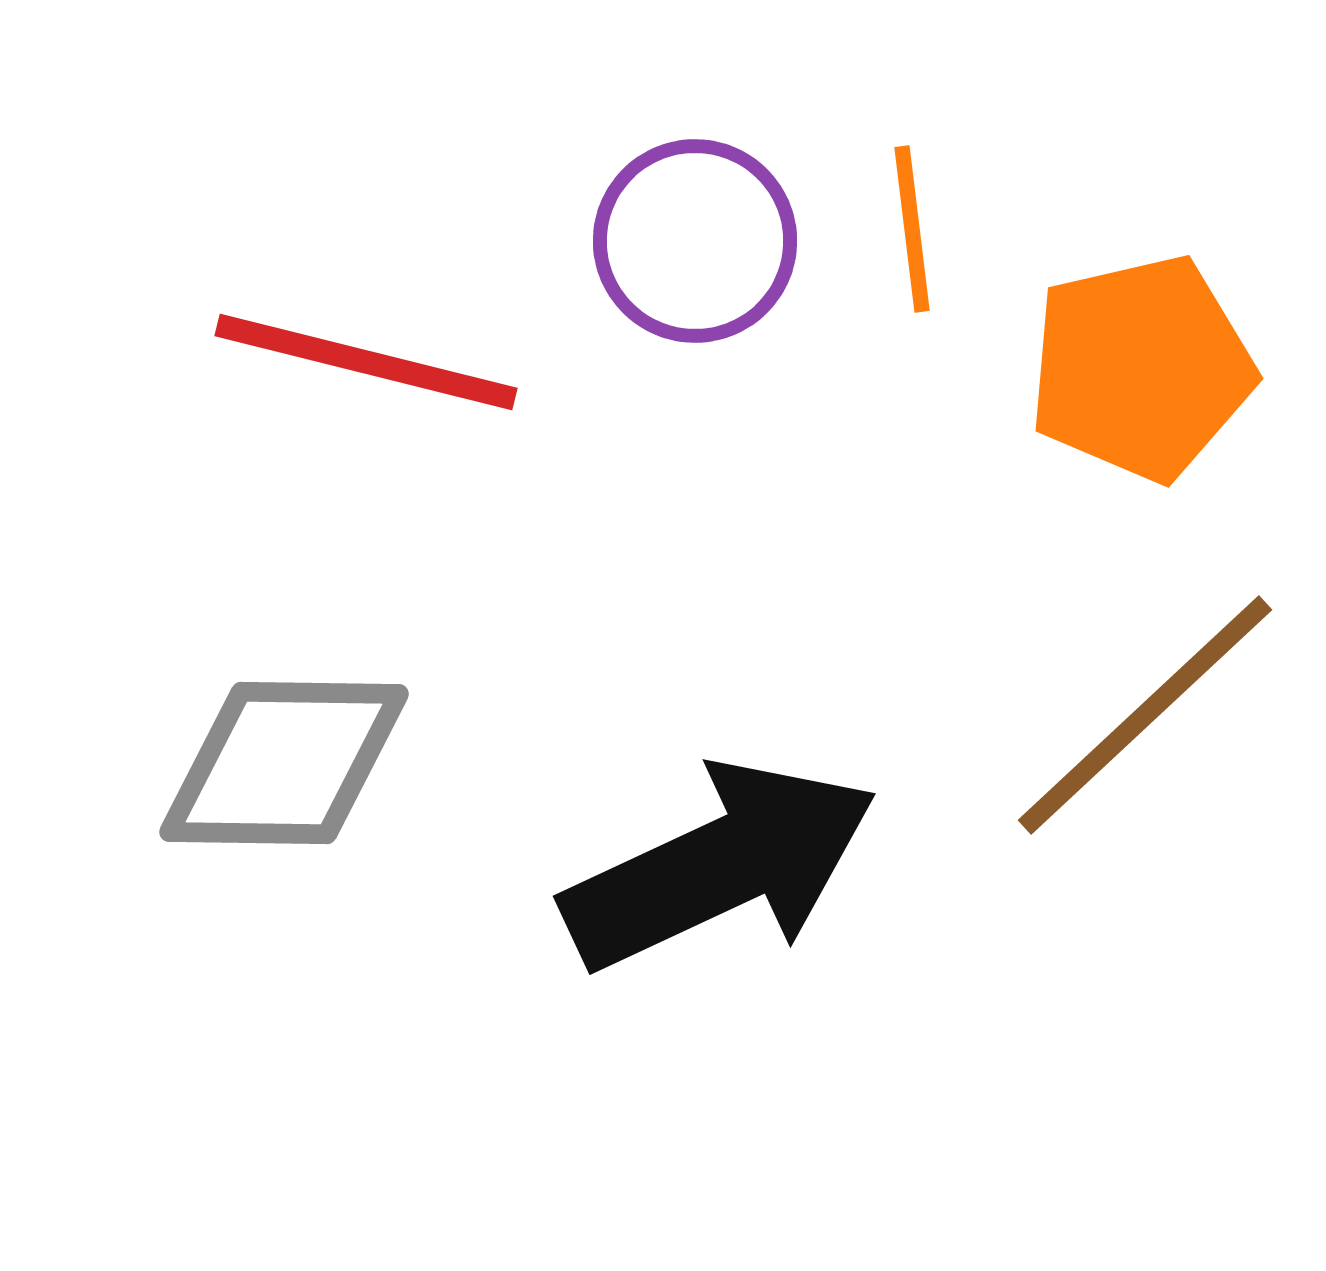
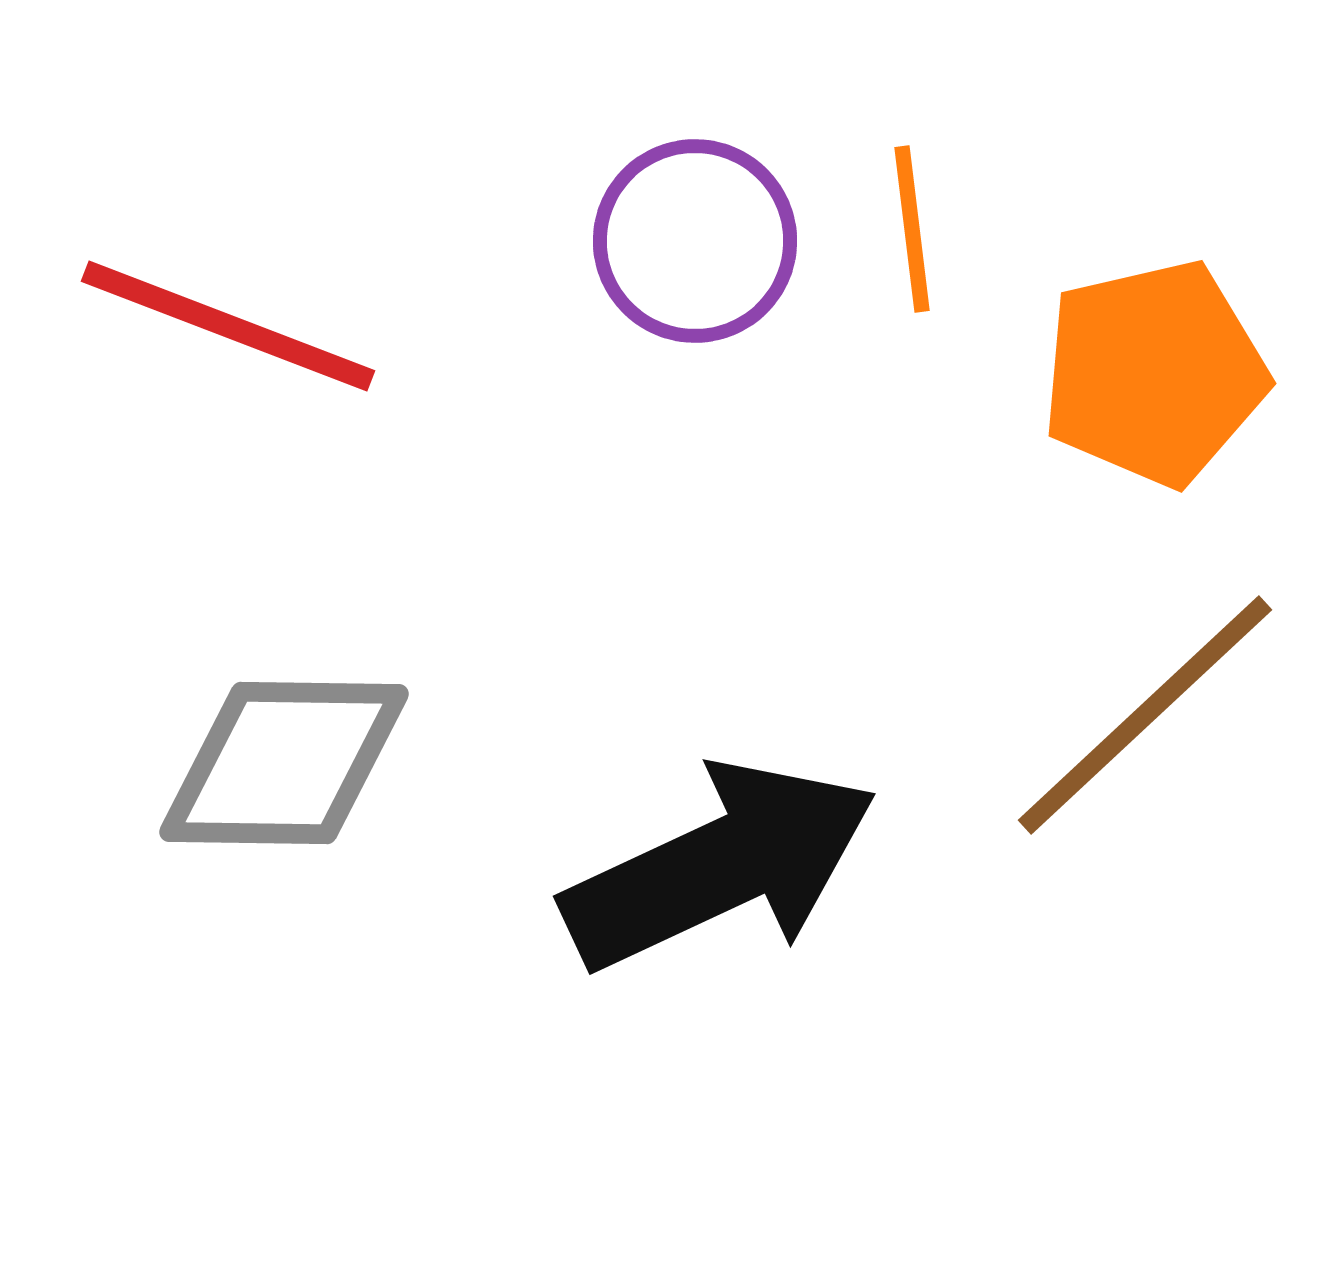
red line: moved 138 px left, 36 px up; rotated 7 degrees clockwise
orange pentagon: moved 13 px right, 5 px down
